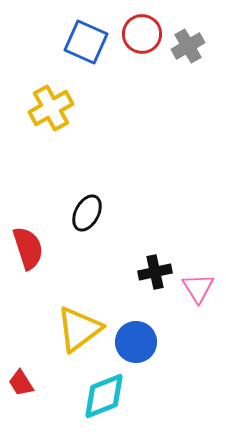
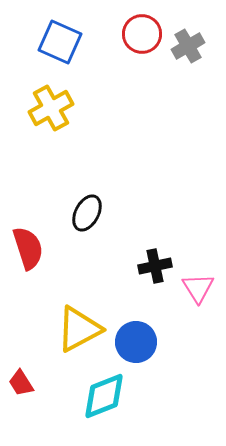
blue square: moved 26 px left
black cross: moved 6 px up
yellow triangle: rotated 9 degrees clockwise
